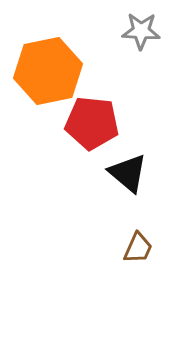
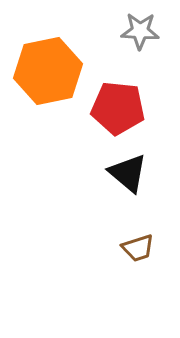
gray star: moved 1 px left
red pentagon: moved 26 px right, 15 px up
brown trapezoid: rotated 48 degrees clockwise
